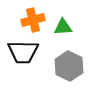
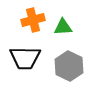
black trapezoid: moved 2 px right, 6 px down
